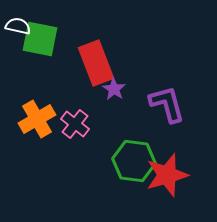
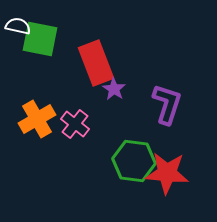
purple L-shape: rotated 33 degrees clockwise
red star: moved 2 px up; rotated 21 degrees clockwise
